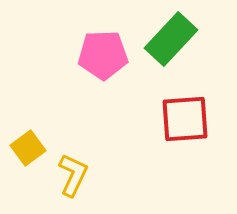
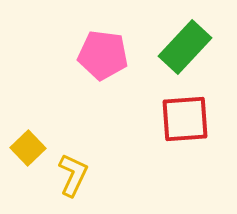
green rectangle: moved 14 px right, 8 px down
pink pentagon: rotated 9 degrees clockwise
yellow square: rotated 8 degrees counterclockwise
